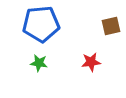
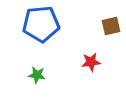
green star: moved 2 px left, 12 px down
